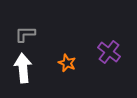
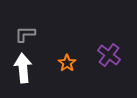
purple cross: moved 3 px down
orange star: rotated 12 degrees clockwise
